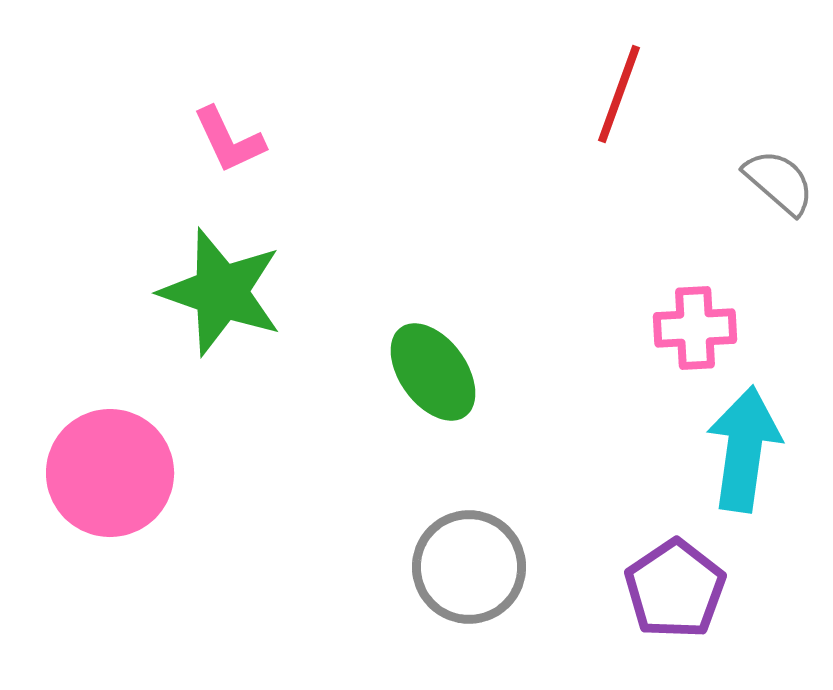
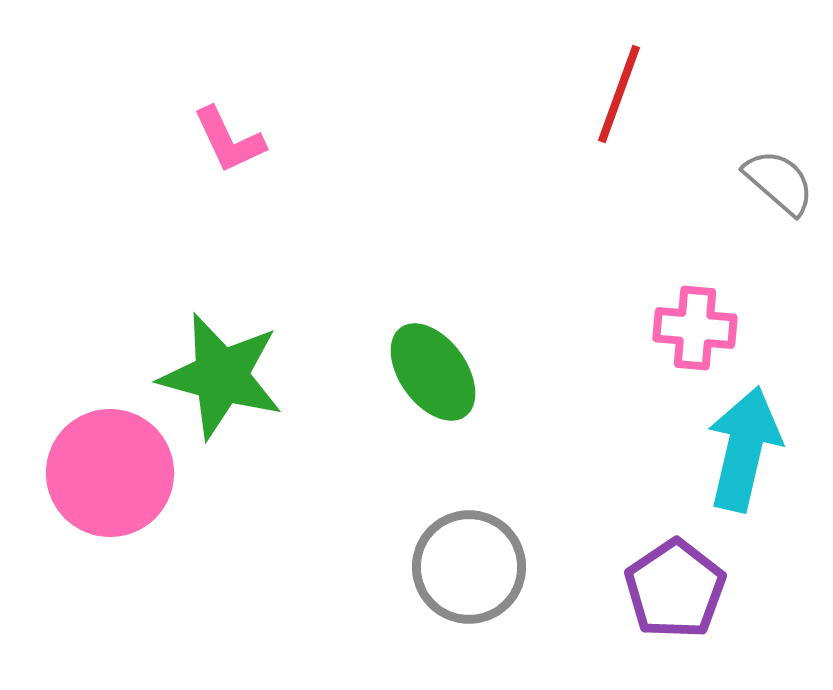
green star: moved 84 px down; rotated 4 degrees counterclockwise
pink cross: rotated 8 degrees clockwise
cyan arrow: rotated 5 degrees clockwise
